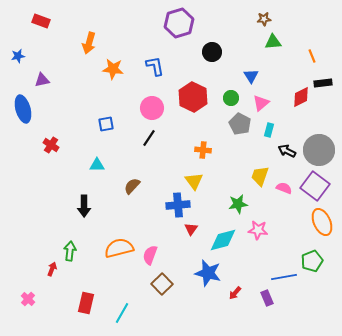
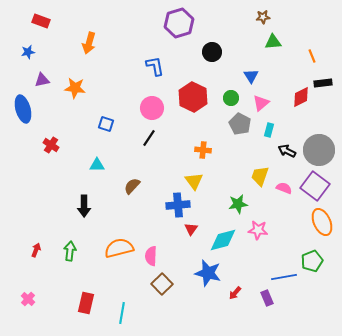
brown star at (264, 19): moved 1 px left, 2 px up
blue star at (18, 56): moved 10 px right, 4 px up
orange star at (113, 69): moved 38 px left, 19 px down
blue square at (106, 124): rotated 28 degrees clockwise
pink semicircle at (150, 255): moved 1 px right, 1 px down; rotated 18 degrees counterclockwise
red arrow at (52, 269): moved 16 px left, 19 px up
cyan line at (122, 313): rotated 20 degrees counterclockwise
